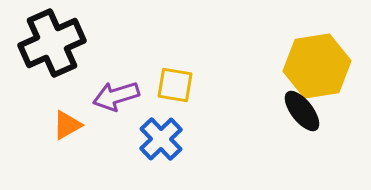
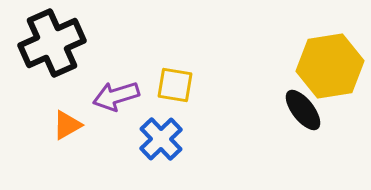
yellow hexagon: moved 13 px right
black ellipse: moved 1 px right, 1 px up
